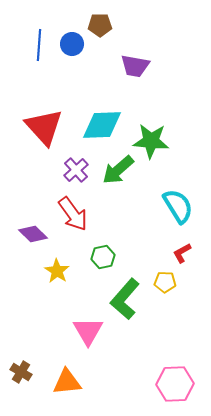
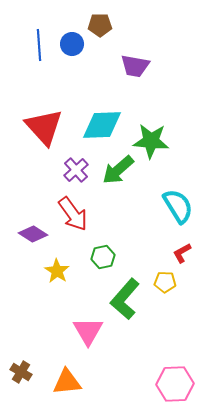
blue line: rotated 8 degrees counterclockwise
purple diamond: rotated 12 degrees counterclockwise
